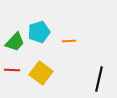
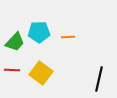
cyan pentagon: rotated 15 degrees clockwise
orange line: moved 1 px left, 4 px up
